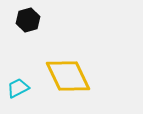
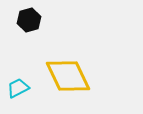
black hexagon: moved 1 px right
